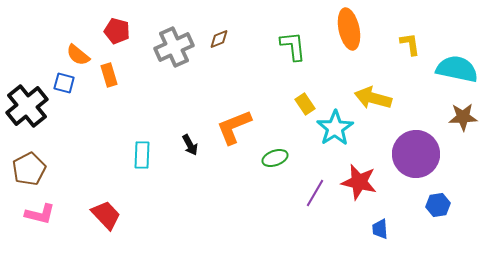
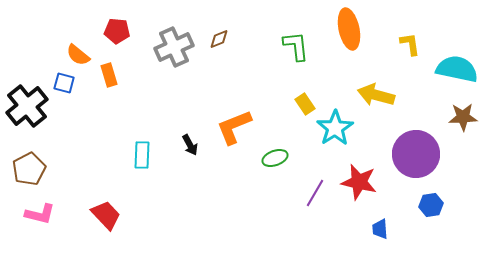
red pentagon: rotated 10 degrees counterclockwise
green L-shape: moved 3 px right
yellow arrow: moved 3 px right, 3 px up
blue hexagon: moved 7 px left
